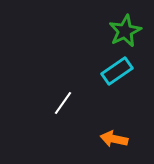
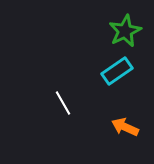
white line: rotated 65 degrees counterclockwise
orange arrow: moved 11 px right, 12 px up; rotated 12 degrees clockwise
